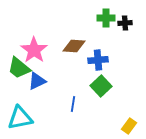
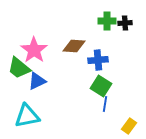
green cross: moved 1 px right, 3 px down
green square: rotated 15 degrees counterclockwise
blue line: moved 32 px right
cyan triangle: moved 7 px right, 2 px up
